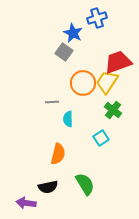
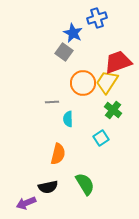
purple arrow: rotated 30 degrees counterclockwise
